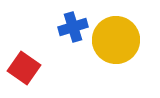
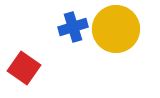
yellow circle: moved 11 px up
